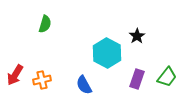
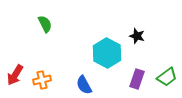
green semicircle: rotated 42 degrees counterclockwise
black star: rotated 21 degrees counterclockwise
green trapezoid: rotated 15 degrees clockwise
